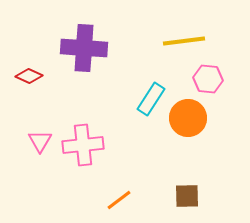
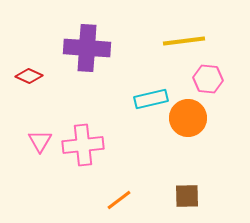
purple cross: moved 3 px right
cyan rectangle: rotated 44 degrees clockwise
